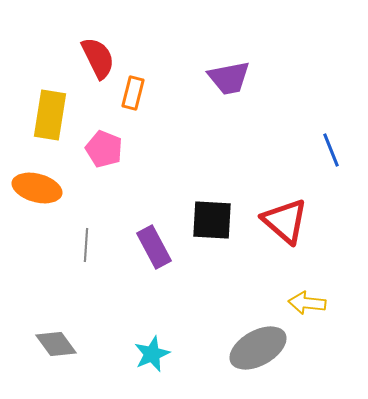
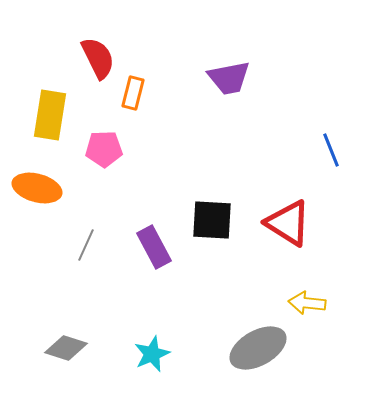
pink pentagon: rotated 24 degrees counterclockwise
red triangle: moved 3 px right, 2 px down; rotated 9 degrees counterclockwise
gray line: rotated 20 degrees clockwise
gray diamond: moved 10 px right, 4 px down; rotated 36 degrees counterclockwise
